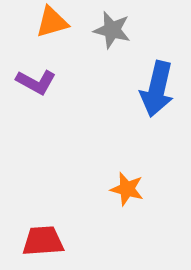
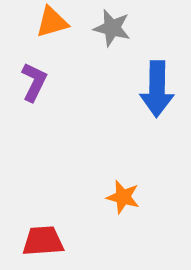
gray star: moved 2 px up
purple L-shape: moved 2 px left; rotated 93 degrees counterclockwise
blue arrow: rotated 12 degrees counterclockwise
orange star: moved 4 px left, 8 px down
